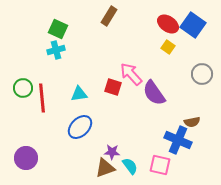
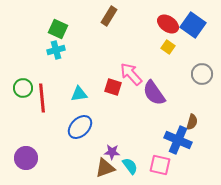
brown semicircle: rotated 63 degrees counterclockwise
